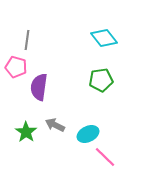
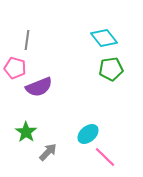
pink pentagon: moved 1 px left, 1 px down
green pentagon: moved 10 px right, 11 px up
purple semicircle: rotated 120 degrees counterclockwise
gray arrow: moved 7 px left, 27 px down; rotated 108 degrees clockwise
cyan ellipse: rotated 15 degrees counterclockwise
